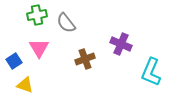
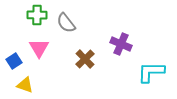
green cross: rotated 12 degrees clockwise
brown cross: rotated 24 degrees counterclockwise
cyan L-shape: rotated 68 degrees clockwise
